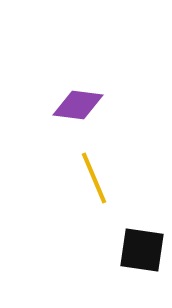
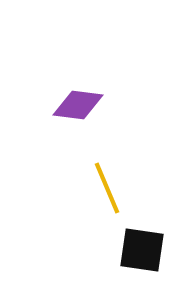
yellow line: moved 13 px right, 10 px down
